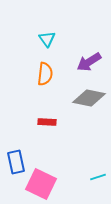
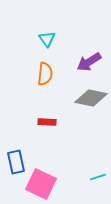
gray diamond: moved 2 px right
